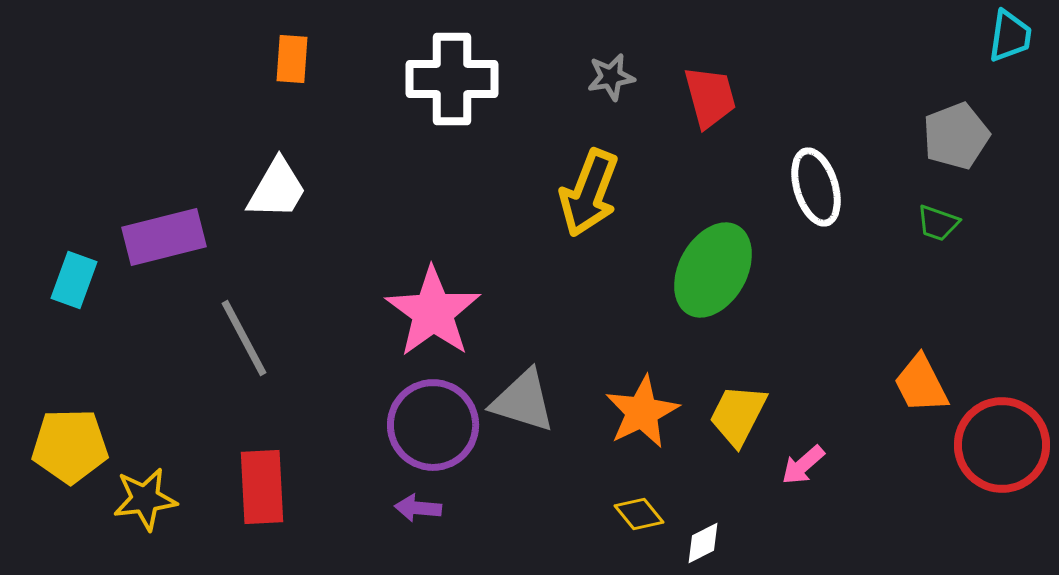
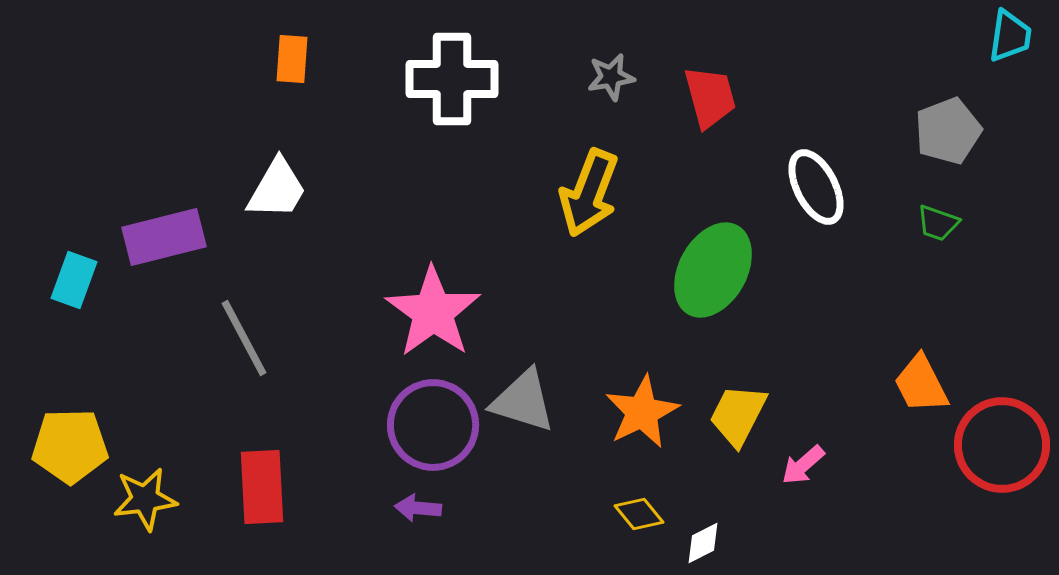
gray pentagon: moved 8 px left, 5 px up
white ellipse: rotated 10 degrees counterclockwise
